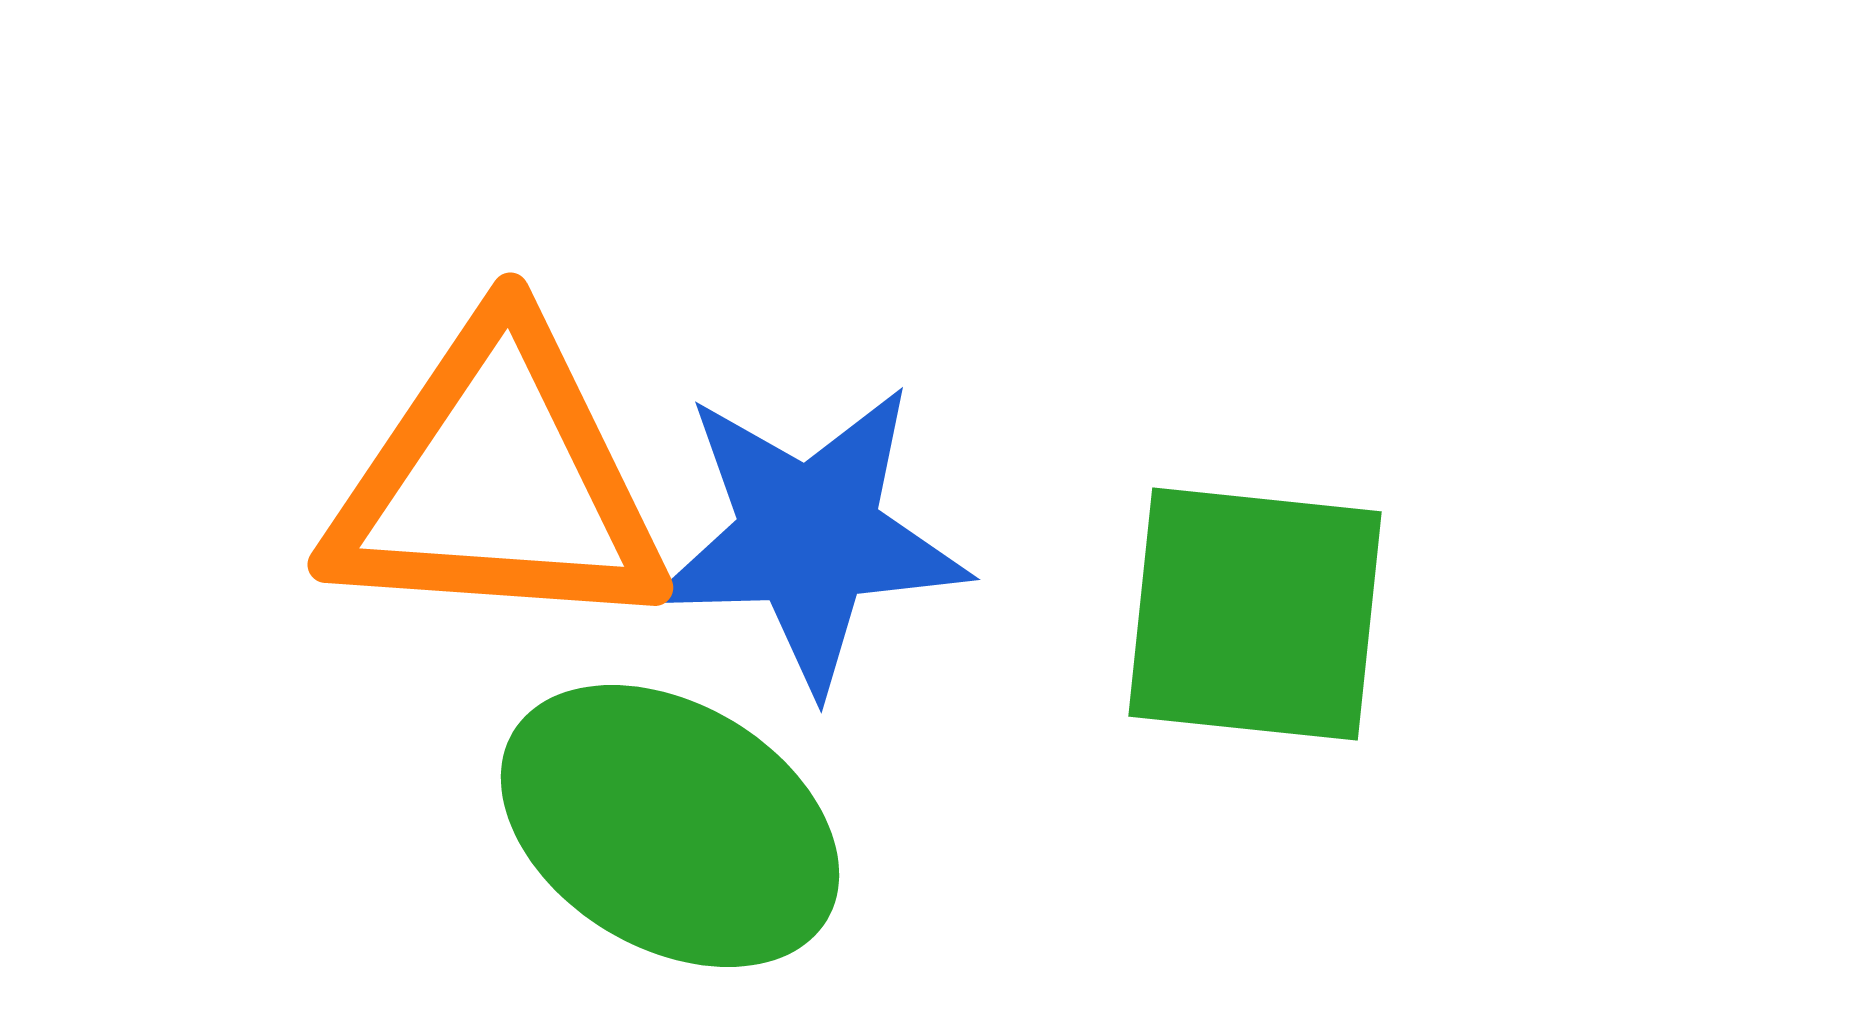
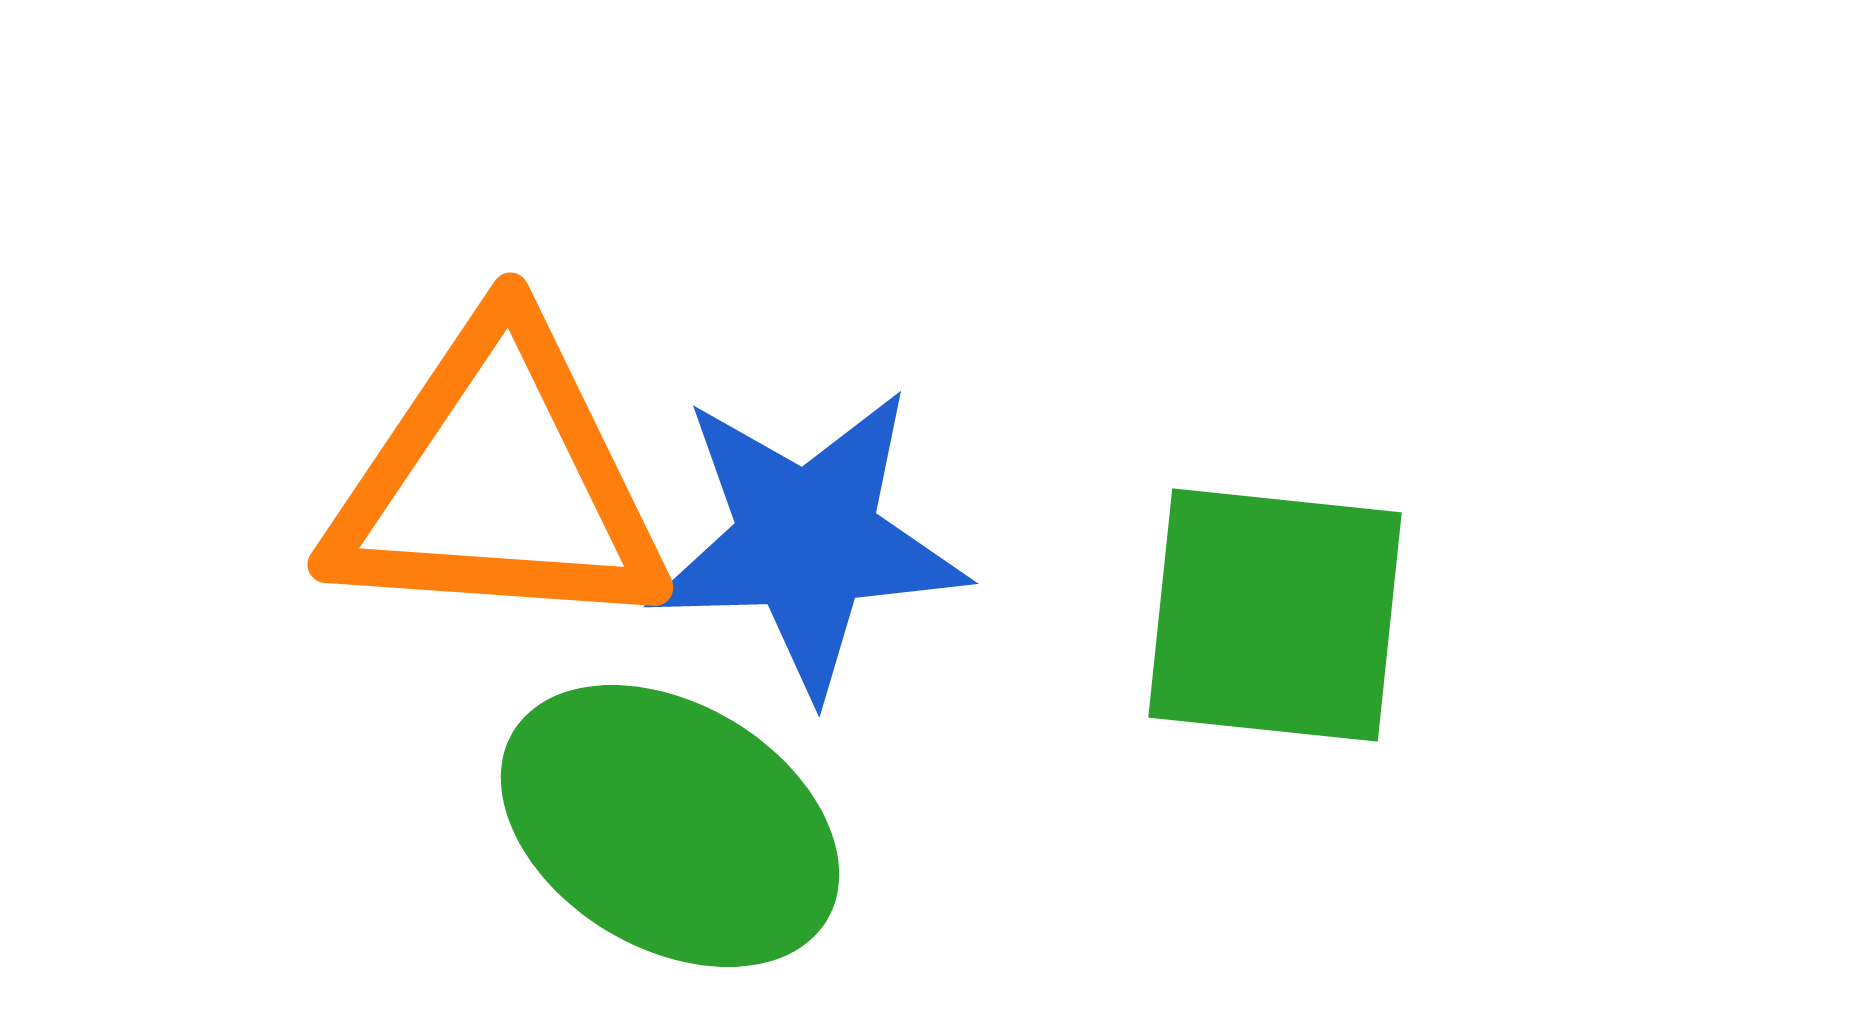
blue star: moved 2 px left, 4 px down
green square: moved 20 px right, 1 px down
